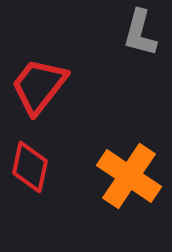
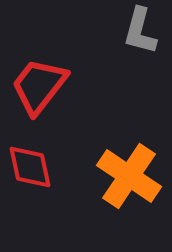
gray L-shape: moved 2 px up
red diamond: rotated 24 degrees counterclockwise
